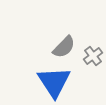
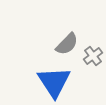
gray semicircle: moved 3 px right, 3 px up
